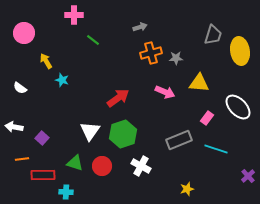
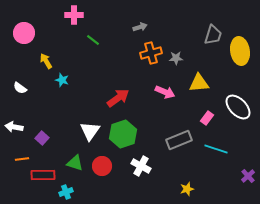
yellow triangle: rotated 10 degrees counterclockwise
cyan cross: rotated 24 degrees counterclockwise
